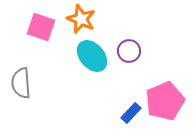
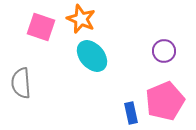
purple circle: moved 35 px right
blue rectangle: rotated 55 degrees counterclockwise
